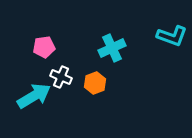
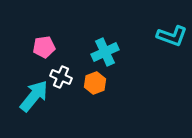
cyan cross: moved 7 px left, 4 px down
cyan arrow: rotated 20 degrees counterclockwise
